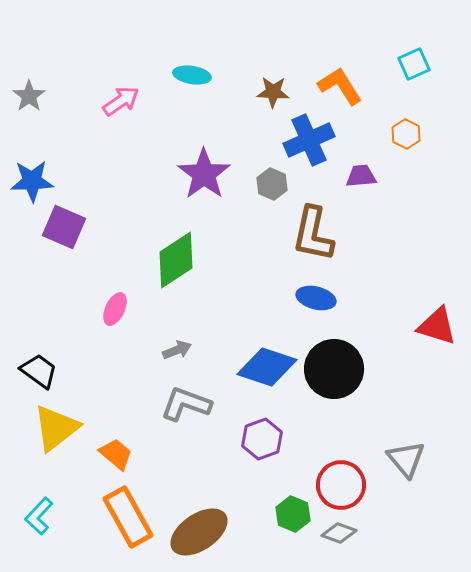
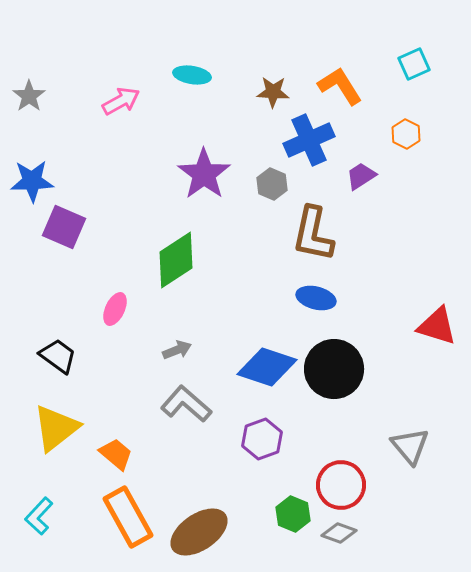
pink arrow: rotated 6 degrees clockwise
purple trapezoid: rotated 28 degrees counterclockwise
black trapezoid: moved 19 px right, 15 px up
gray L-shape: rotated 21 degrees clockwise
gray triangle: moved 4 px right, 13 px up
